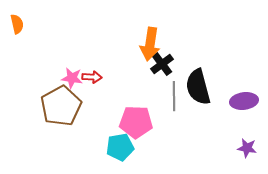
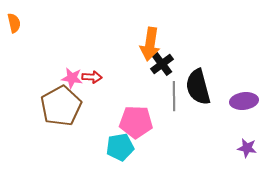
orange semicircle: moved 3 px left, 1 px up
